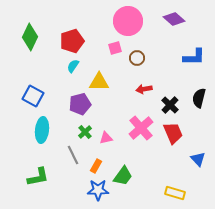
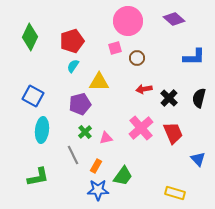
black cross: moved 1 px left, 7 px up
